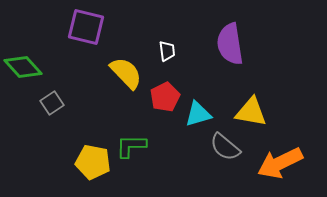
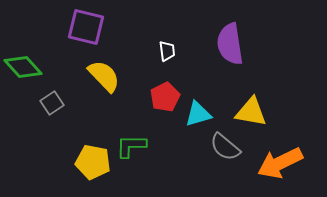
yellow semicircle: moved 22 px left, 3 px down
